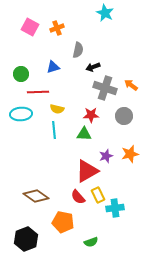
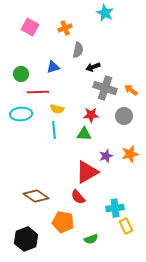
orange cross: moved 8 px right
orange arrow: moved 5 px down
red triangle: moved 1 px down
yellow rectangle: moved 28 px right, 31 px down
green semicircle: moved 3 px up
